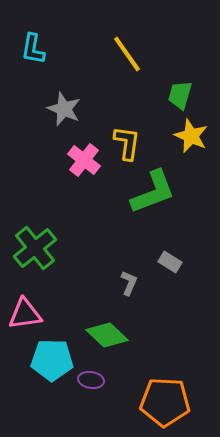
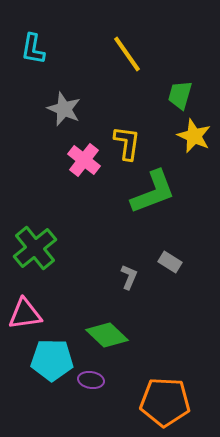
yellow star: moved 3 px right
gray L-shape: moved 6 px up
